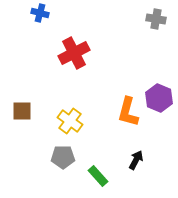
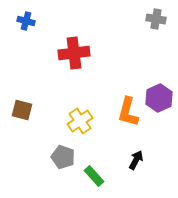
blue cross: moved 14 px left, 8 px down
red cross: rotated 20 degrees clockwise
purple hexagon: rotated 12 degrees clockwise
brown square: moved 1 px up; rotated 15 degrees clockwise
yellow cross: moved 10 px right; rotated 20 degrees clockwise
gray pentagon: rotated 20 degrees clockwise
green rectangle: moved 4 px left
